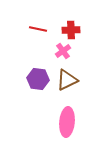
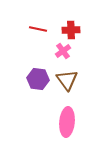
brown triangle: rotated 40 degrees counterclockwise
